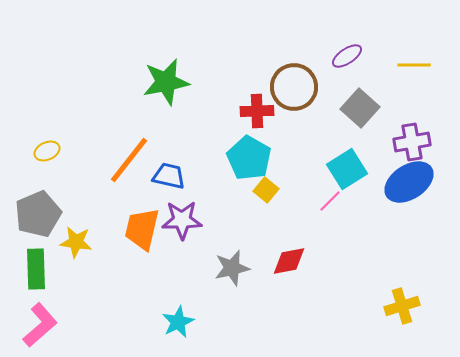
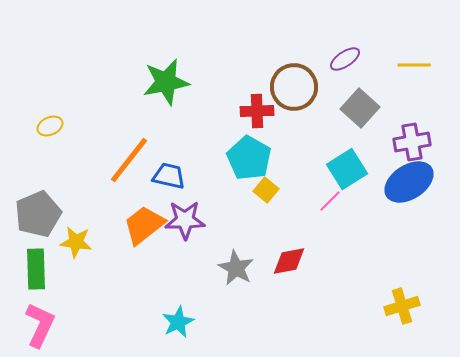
purple ellipse: moved 2 px left, 3 px down
yellow ellipse: moved 3 px right, 25 px up
purple star: moved 3 px right
orange trapezoid: moved 2 px right, 4 px up; rotated 39 degrees clockwise
gray star: moved 4 px right; rotated 30 degrees counterclockwise
pink L-shape: rotated 24 degrees counterclockwise
